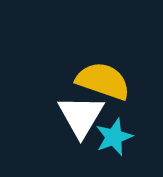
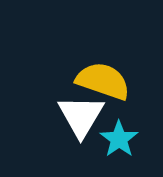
cyan star: moved 5 px right, 2 px down; rotated 15 degrees counterclockwise
